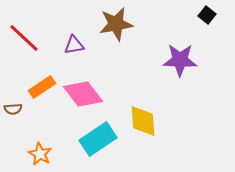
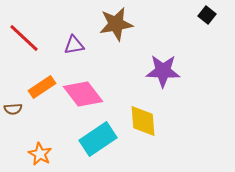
purple star: moved 17 px left, 11 px down
